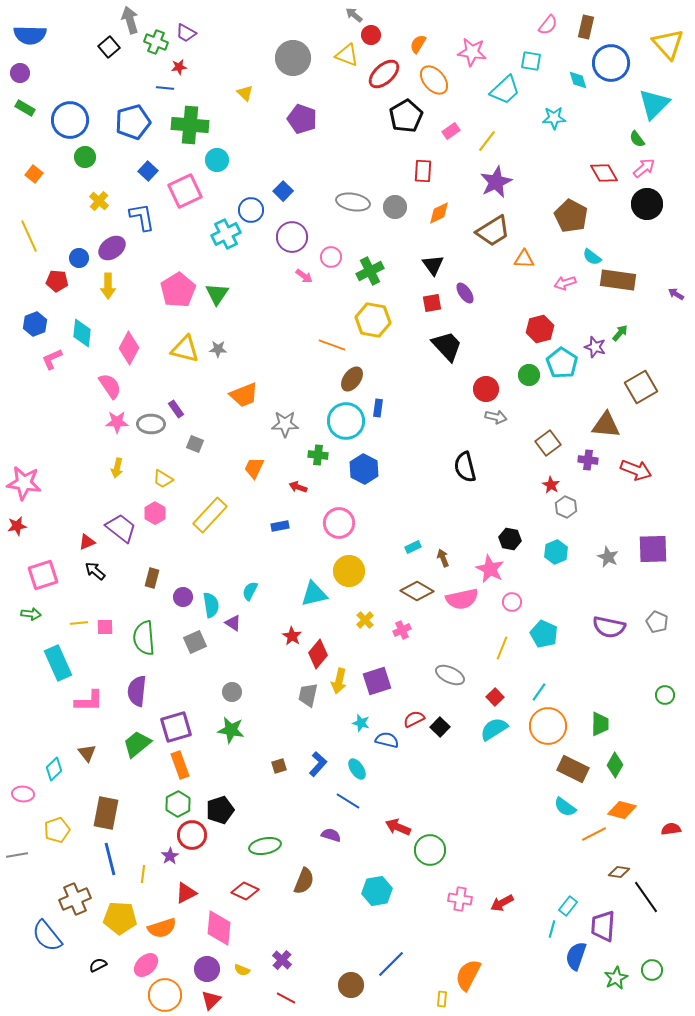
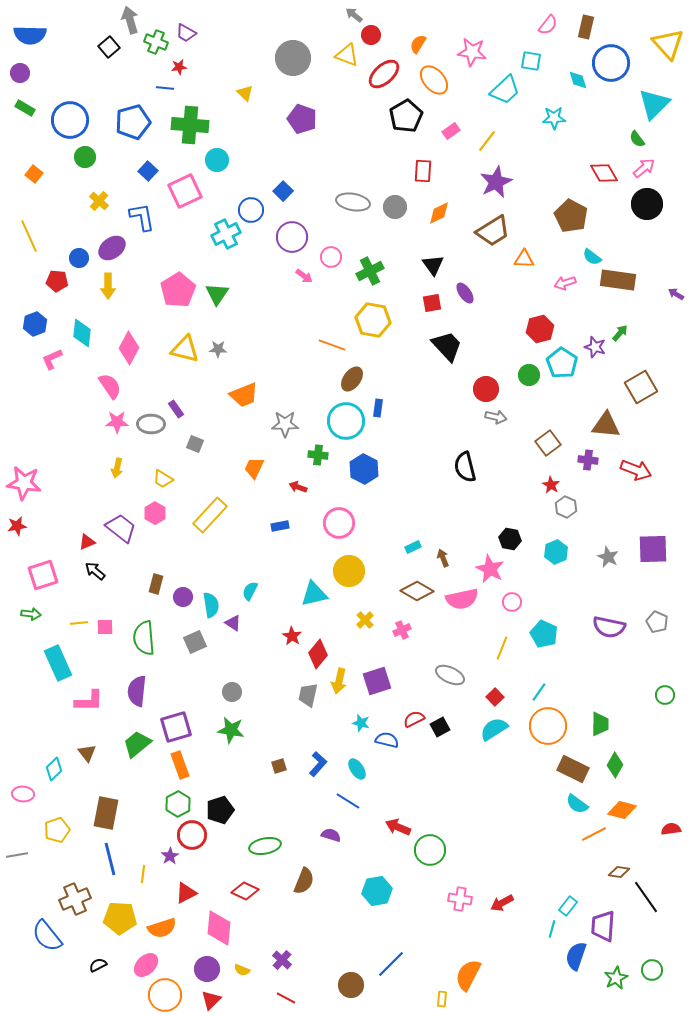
brown rectangle at (152, 578): moved 4 px right, 6 px down
black square at (440, 727): rotated 18 degrees clockwise
cyan semicircle at (565, 807): moved 12 px right, 3 px up
